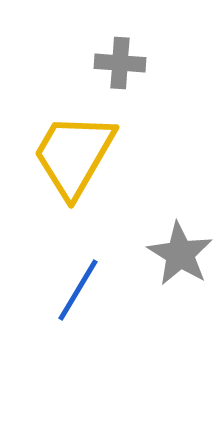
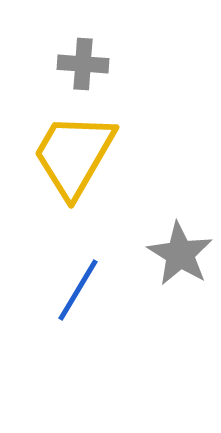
gray cross: moved 37 px left, 1 px down
